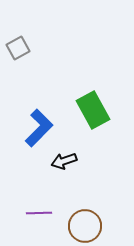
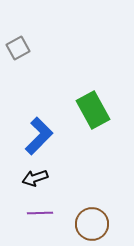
blue L-shape: moved 8 px down
black arrow: moved 29 px left, 17 px down
purple line: moved 1 px right
brown circle: moved 7 px right, 2 px up
